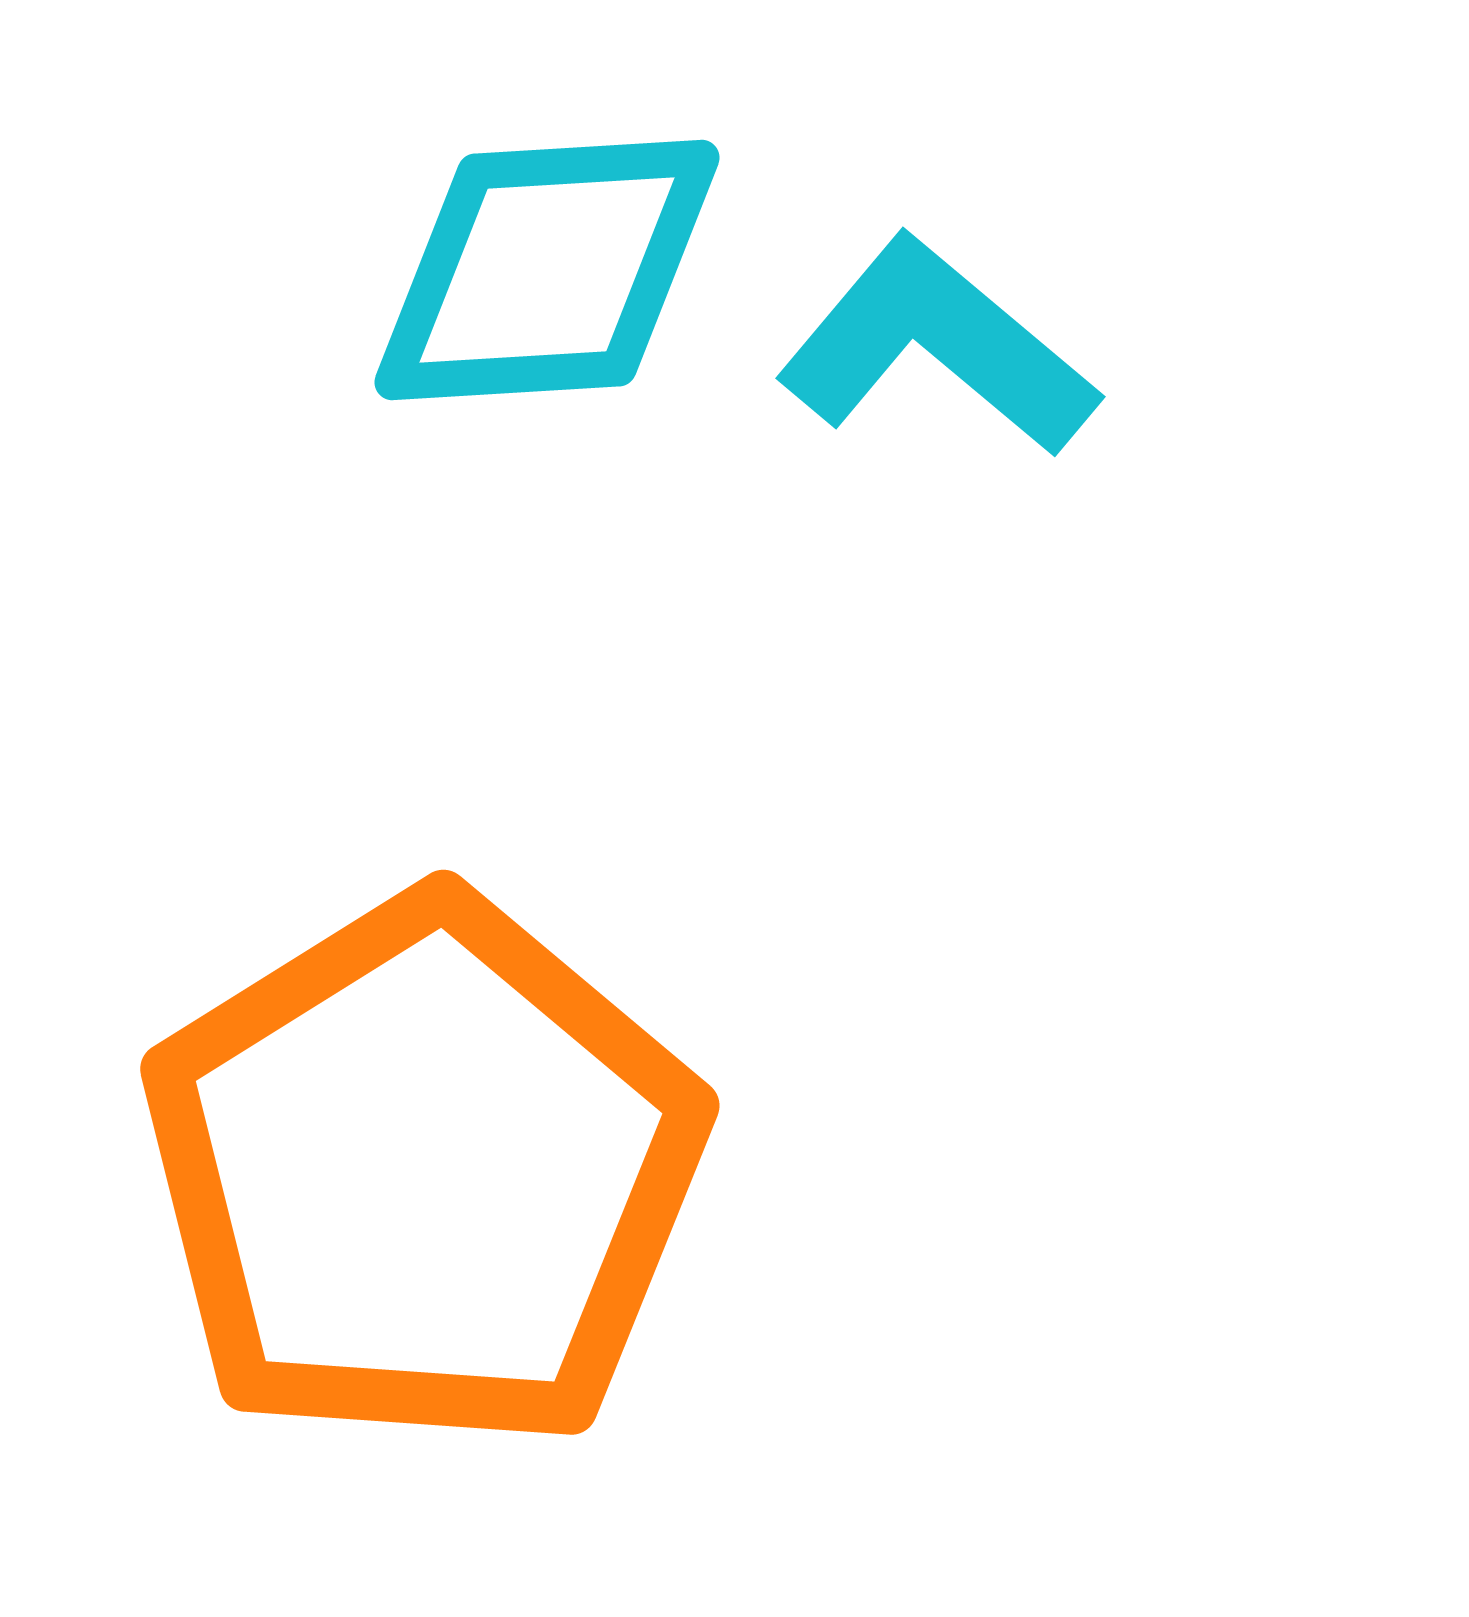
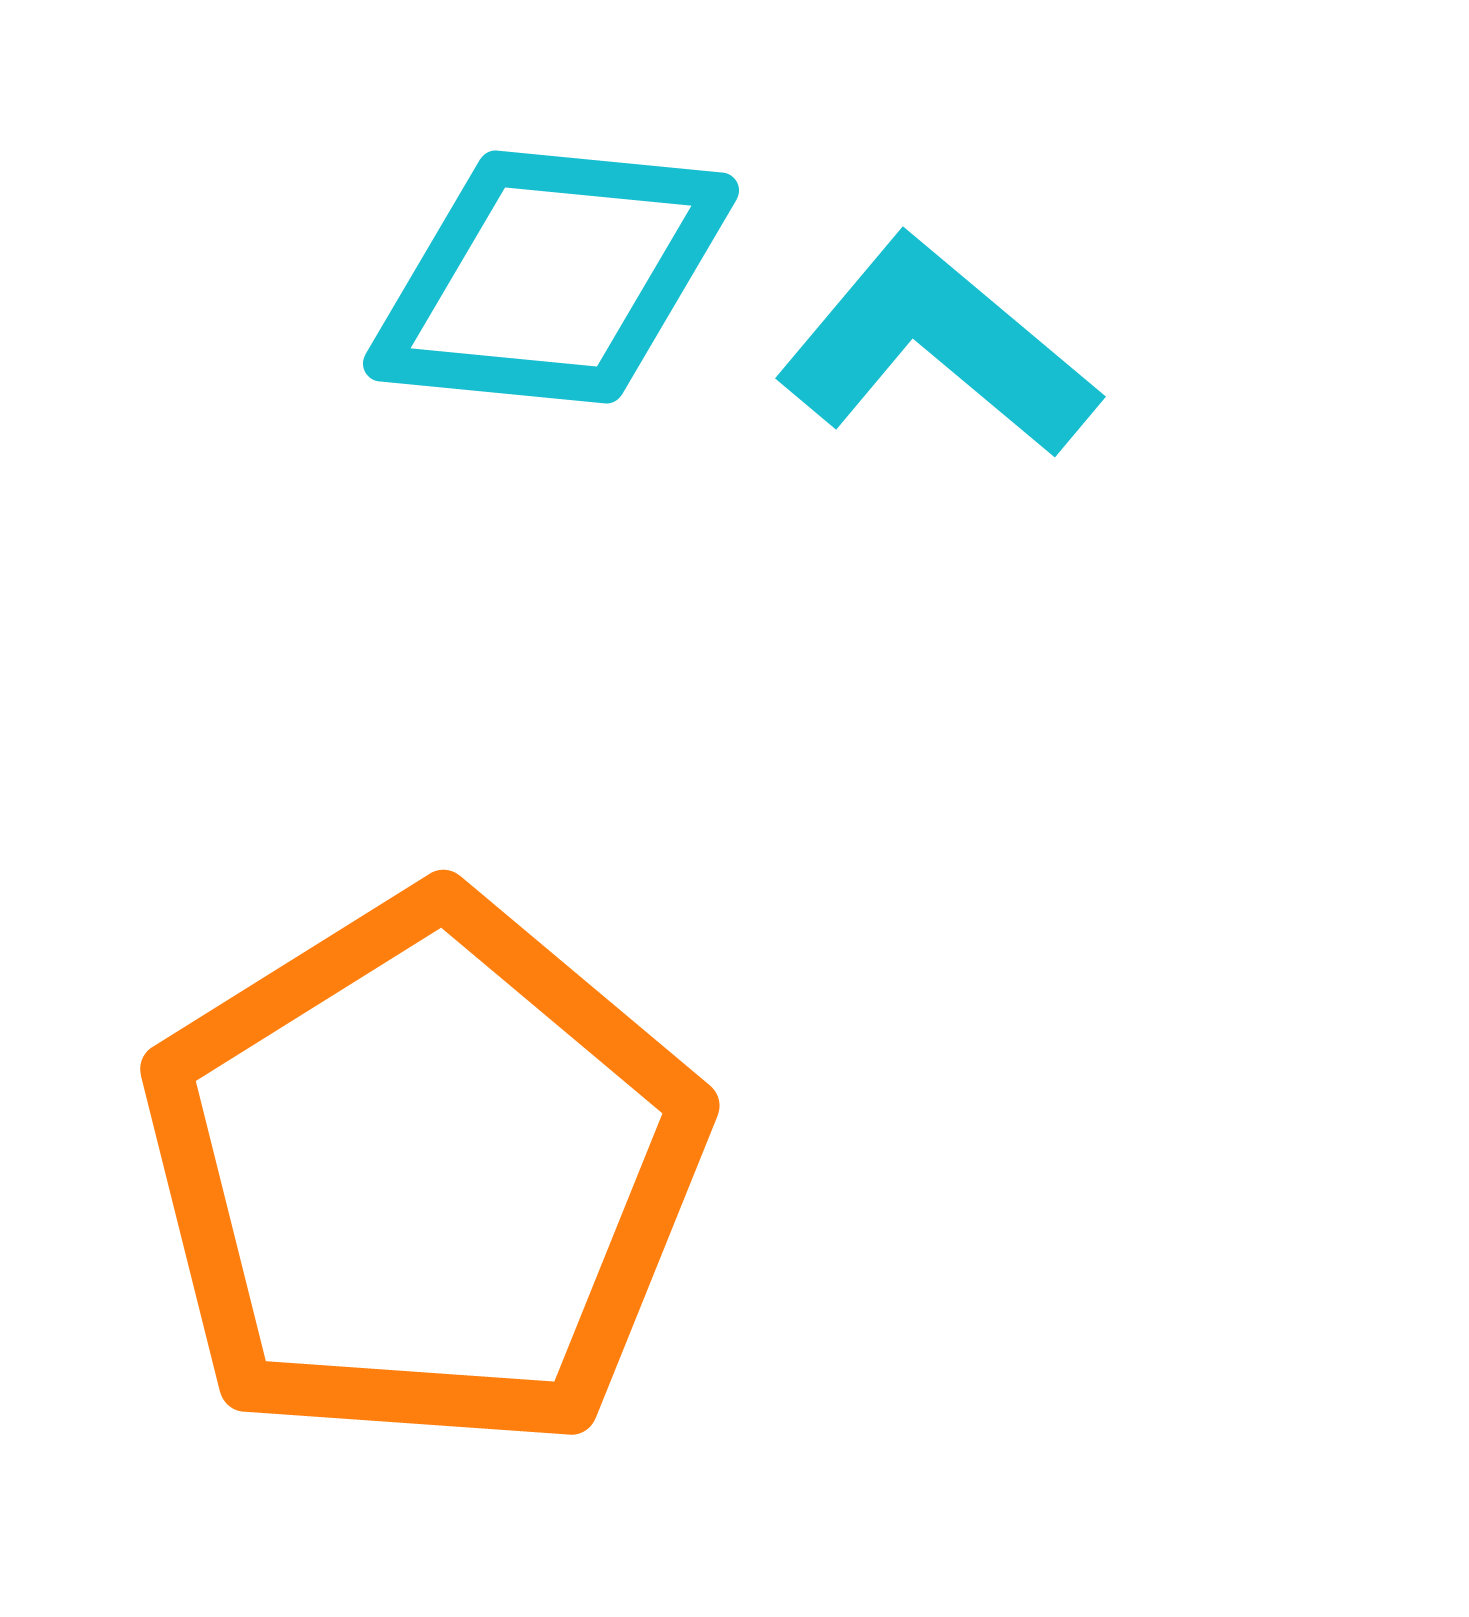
cyan diamond: moved 4 px right, 7 px down; rotated 9 degrees clockwise
